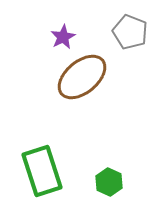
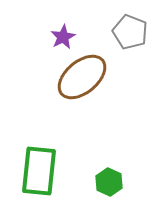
green rectangle: moved 3 px left; rotated 24 degrees clockwise
